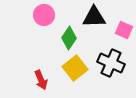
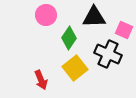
pink circle: moved 2 px right
black cross: moved 3 px left, 9 px up
